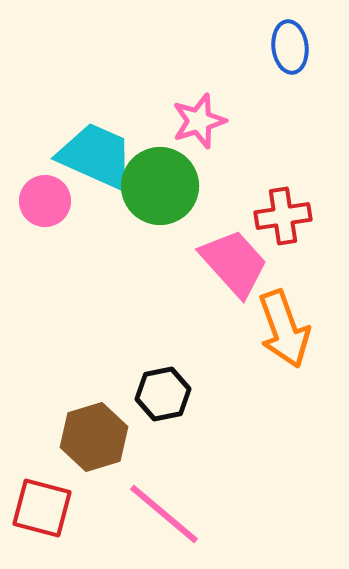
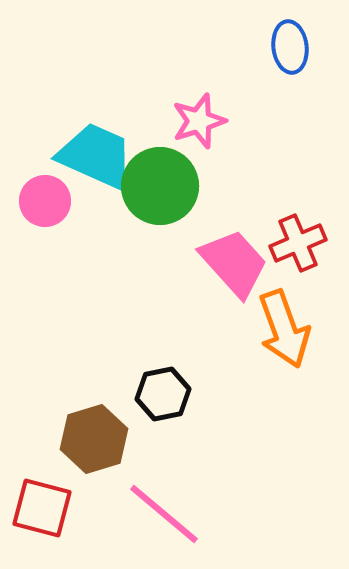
red cross: moved 15 px right, 27 px down; rotated 14 degrees counterclockwise
brown hexagon: moved 2 px down
